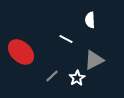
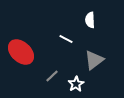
gray triangle: rotated 10 degrees counterclockwise
white star: moved 1 px left, 6 px down
